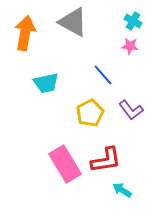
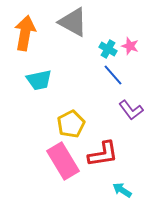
cyan cross: moved 25 px left, 28 px down
pink star: rotated 12 degrees clockwise
blue line: moved 10 px right
cyan trapezoid: moved 7 px left, 3 px up
yellow pentagon: moved 19 px left, 11 px down
red L-shape: moved 3 px left, 6 px up
pink rectangle: moved 2 px left, 3 px up
